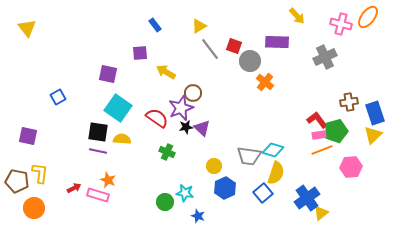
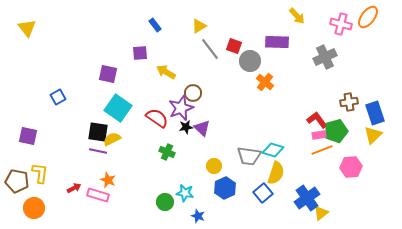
yellow semicircle at (122, 139): moved 10 px left; rotated 30 degrees counterclockwise
